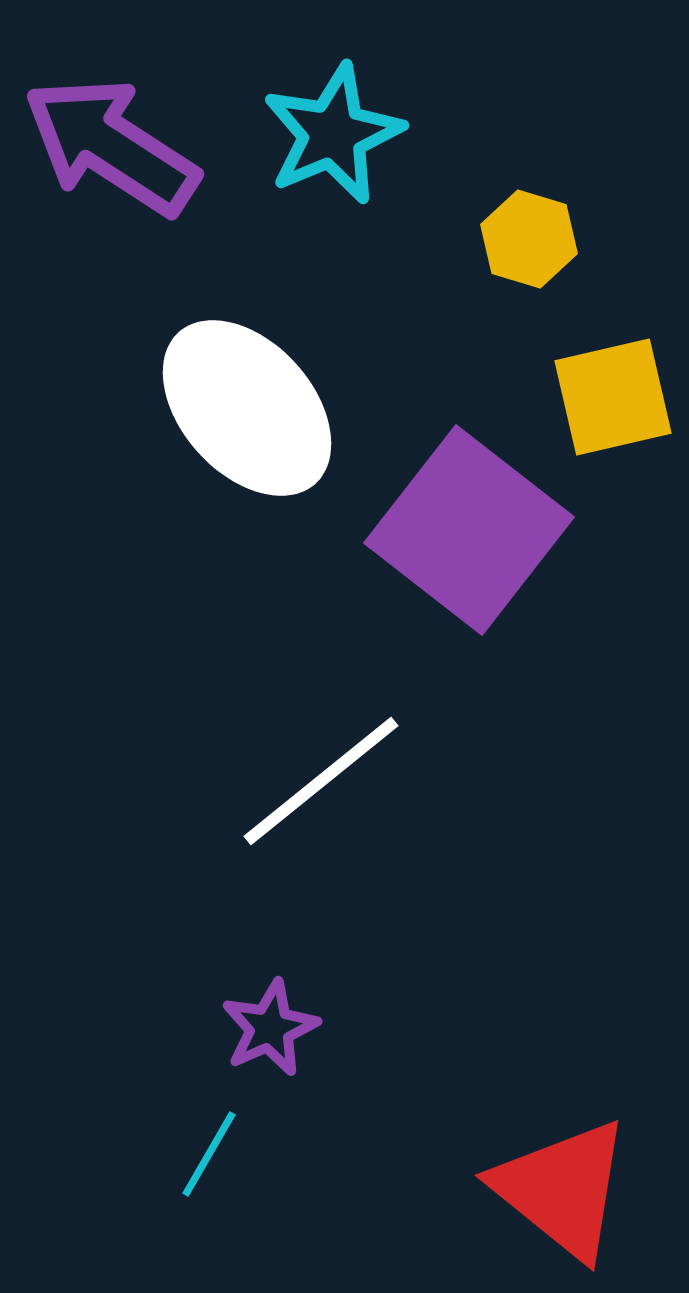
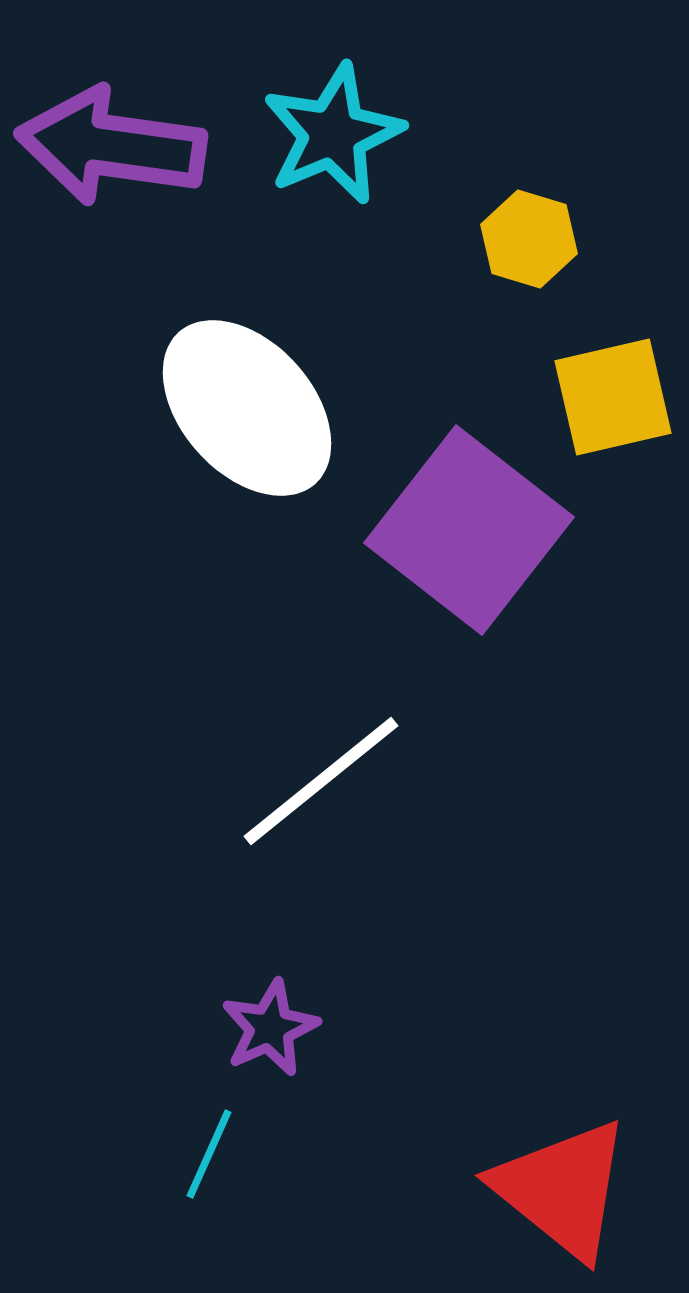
purple arrow: rotated 25 degrees counterclockwise
cyan line: rotated 6 degrees counterclockwise
